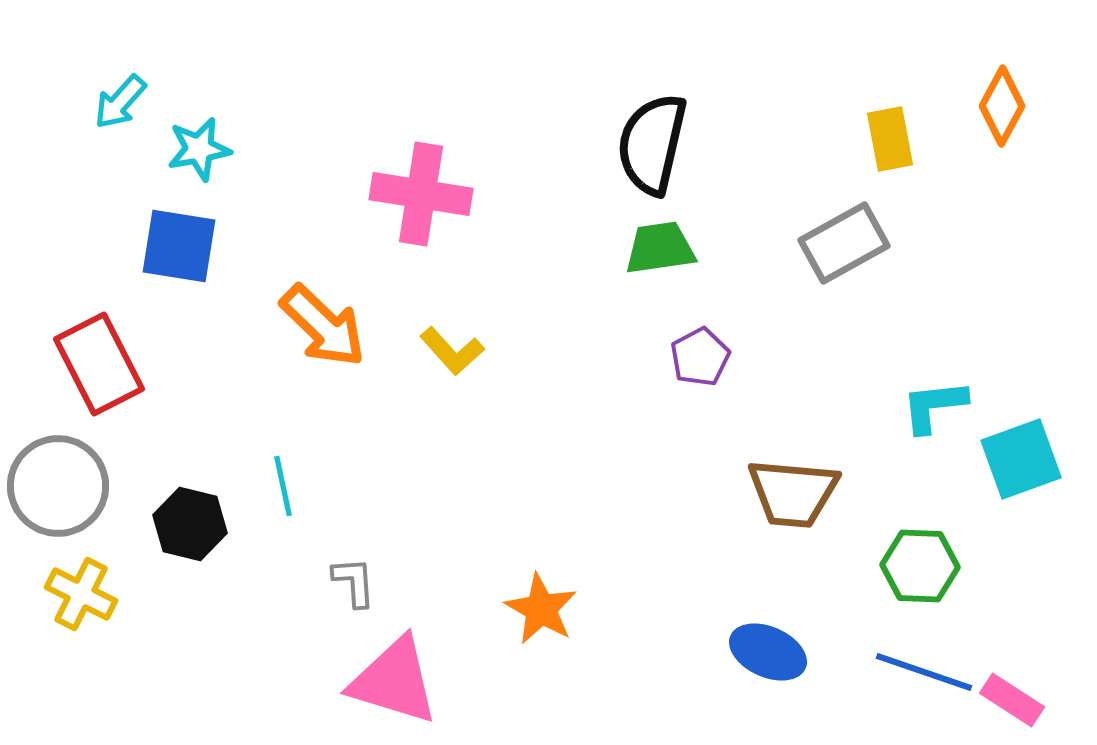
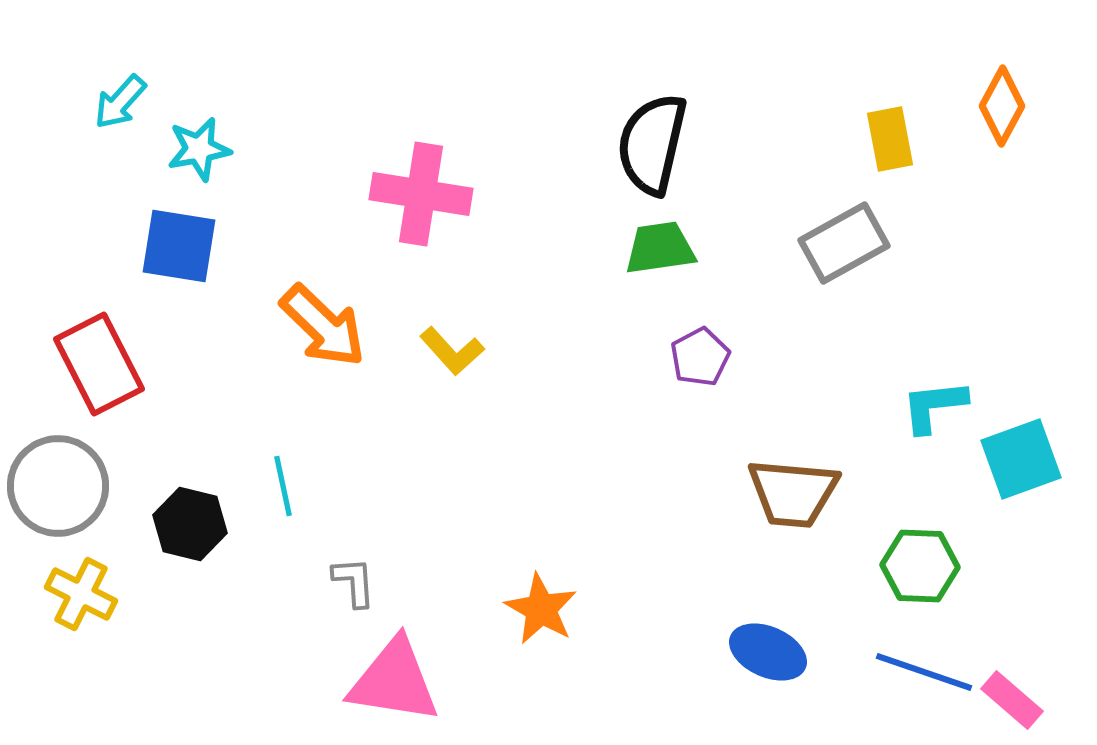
pink triangle: rotated 8 degrees counterclockwise
pink rectangle: rotated 8 degrees clockwise
